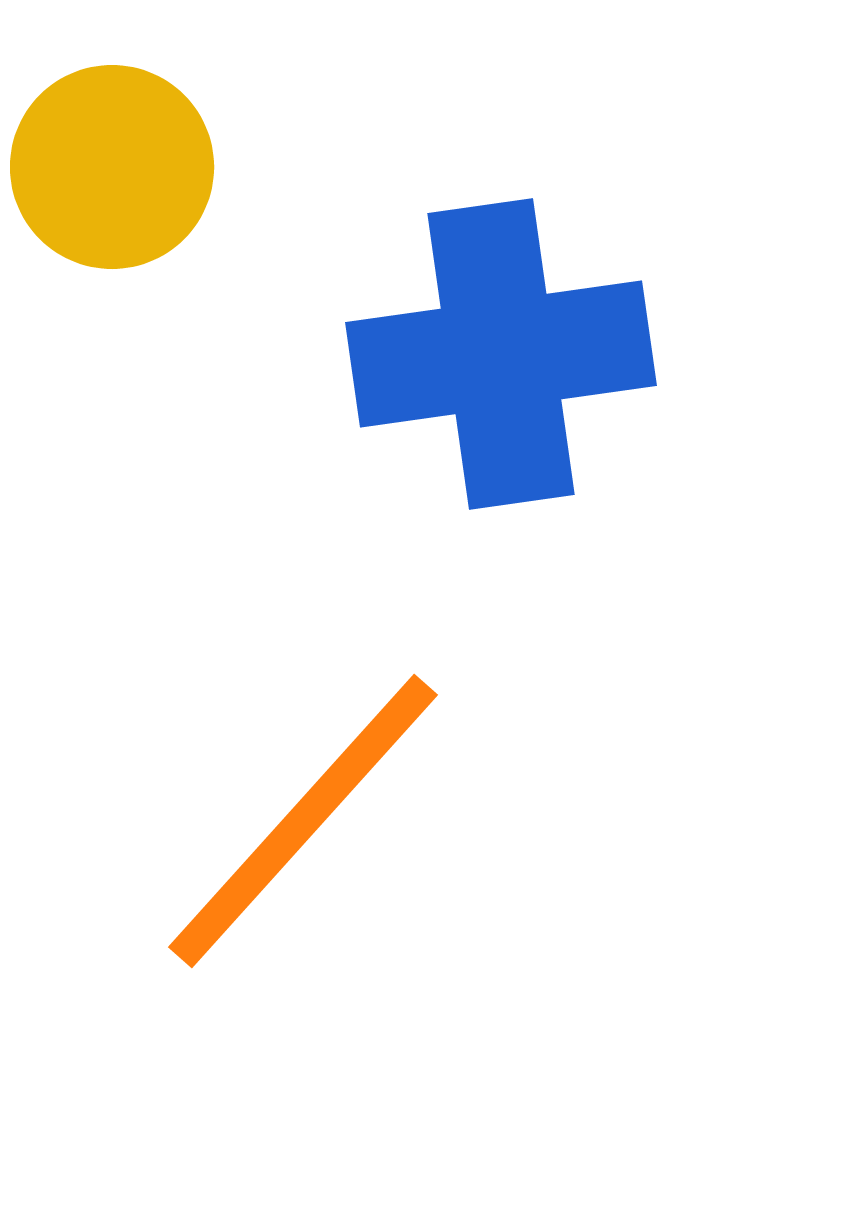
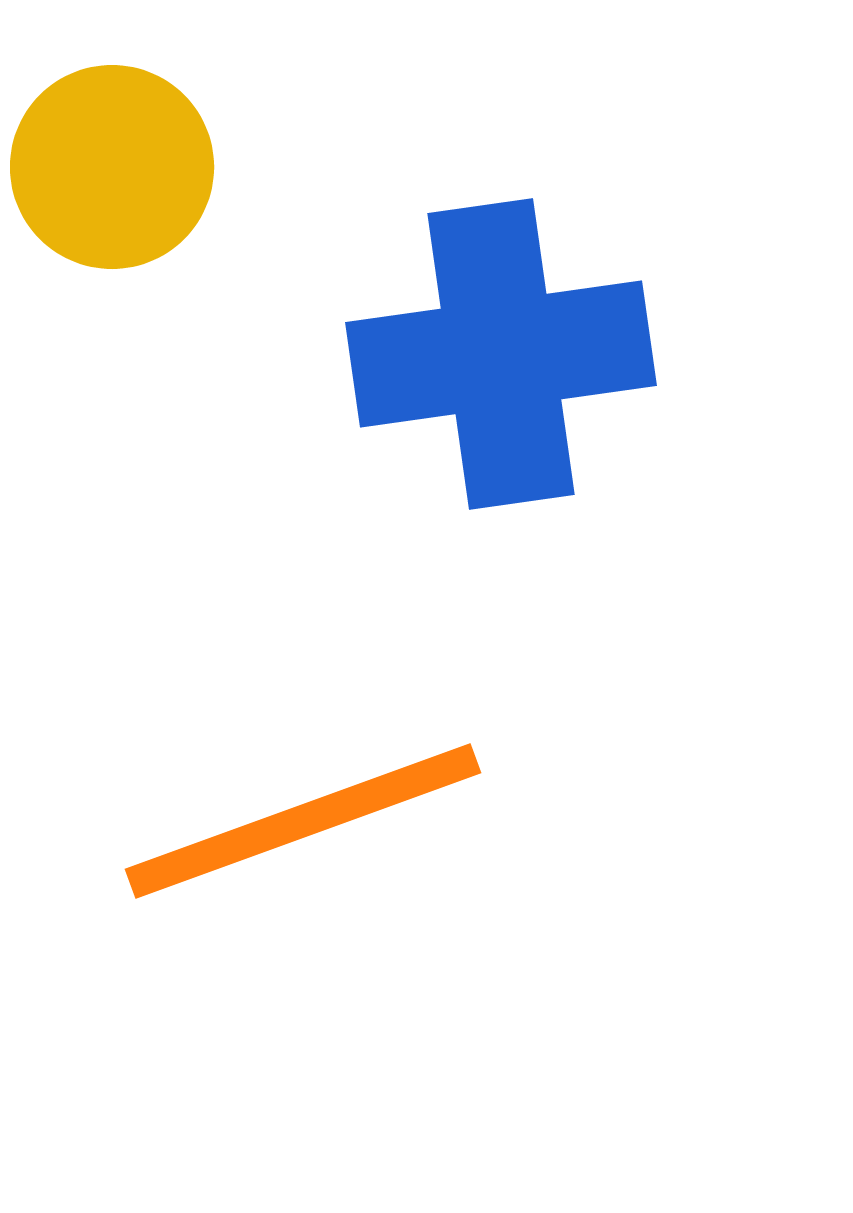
orange line: rotated 28 degrees clockwise
